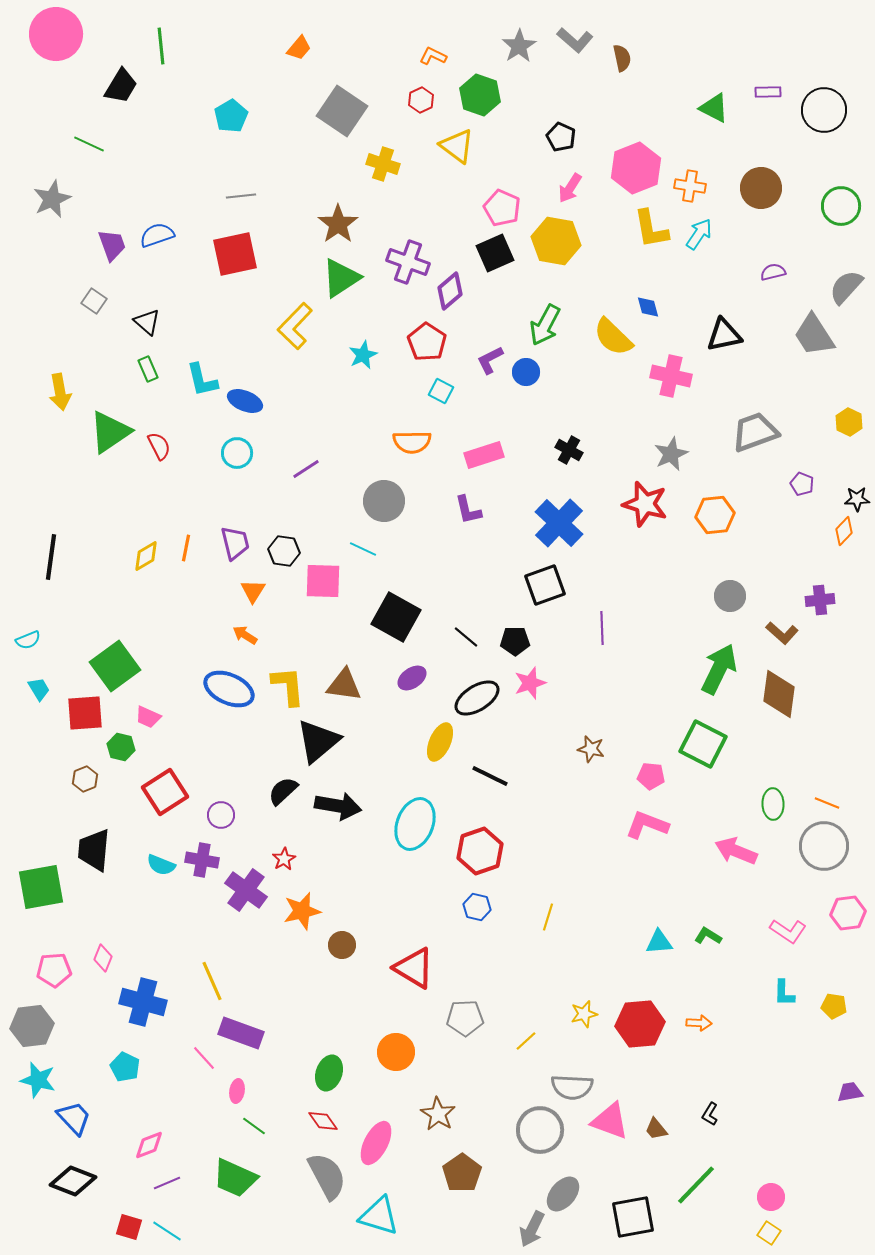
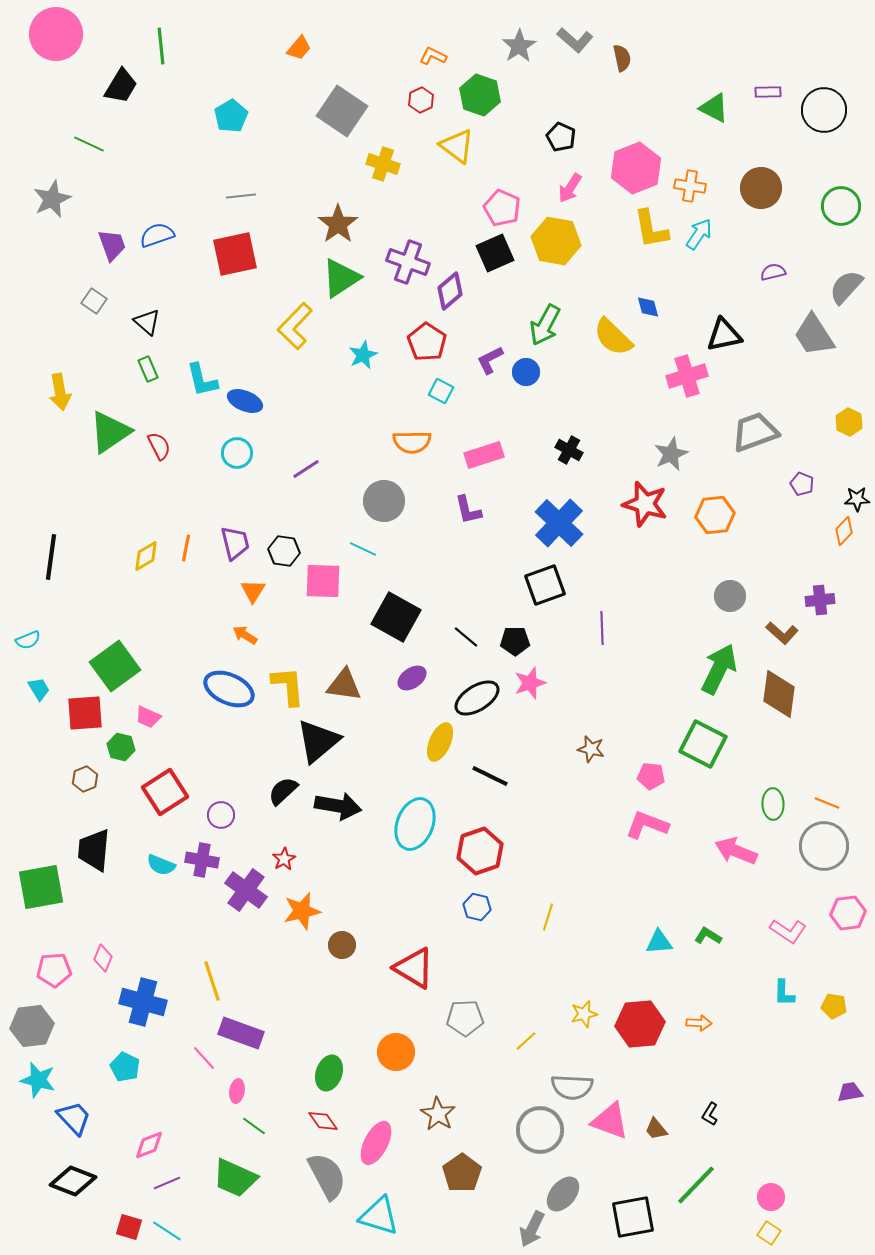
pink cross at (671, 376): moved 16 px right; rotated 30 degrees counterclockwise
yellow line at (212, 981): rotated 6 degrees clockwise
